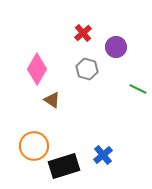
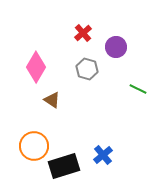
pink diamond: moved 1 px left, 2 px up
